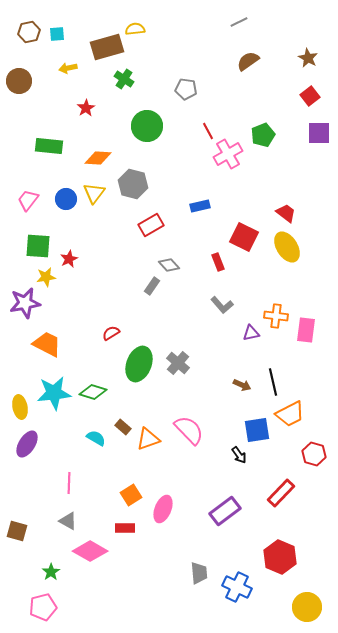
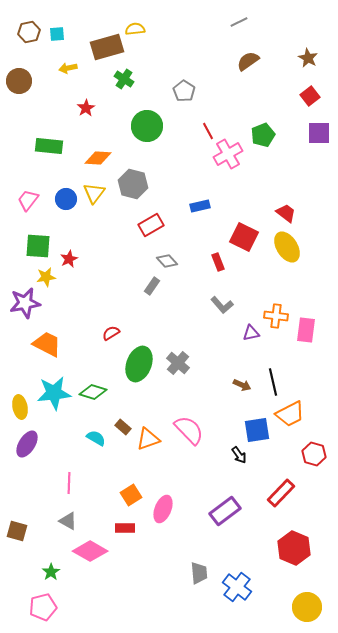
gray pentagon at (186, 89): moved 2 px left, 2 px down; rotated 25 degrees clockwise
gray diamond at (169, 265): moved 2 px left, 4 px up
red hexagon at (280, 557): moved 14 px right, 9 px up
blue cross at (237, 587): rotated 12 degrees clockwise
